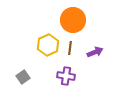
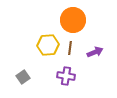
yellow hexagon: rotated 20 degrees clockwise
